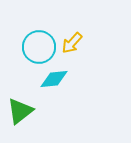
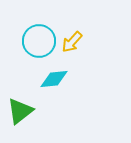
yellow arrow: moved 1 px up
cyan circle: moved 6 px up
